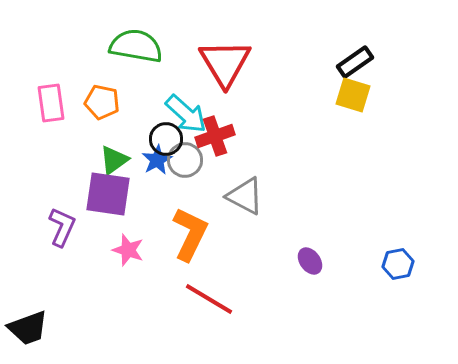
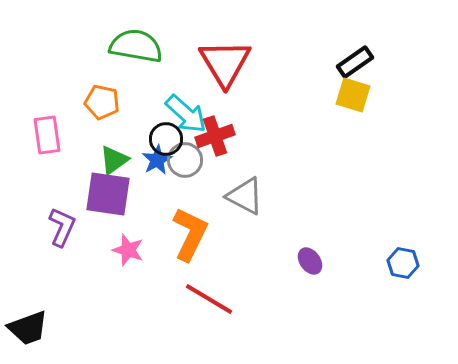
pink rectangle: moved 4 px left, 32 px down
blue hexagon: moved 5 px right, 1 px up; rotated 24 degrees clockwise
